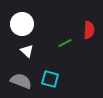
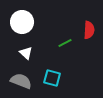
white circle: moved 2 px up
white triangle: moved 1 px left, 2 px down
cyan square: moved 2 px right, 1 px up
